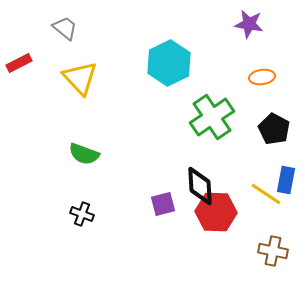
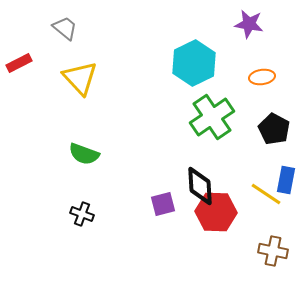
cyan hexagon: moved 25 px right
